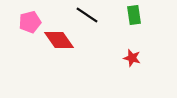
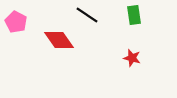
pink pentagon: moved 14 px left; rotated 30 degrees counterclockwise
